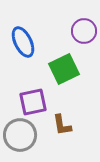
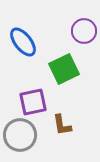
blue ellipse: rotated 12 degrees counterclockwise
